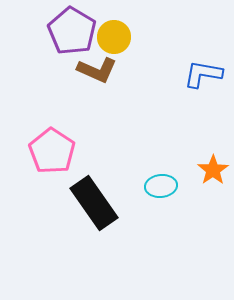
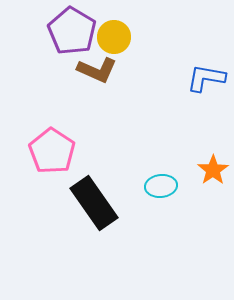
blue L-shape: moved 3 px right, 4 px down
